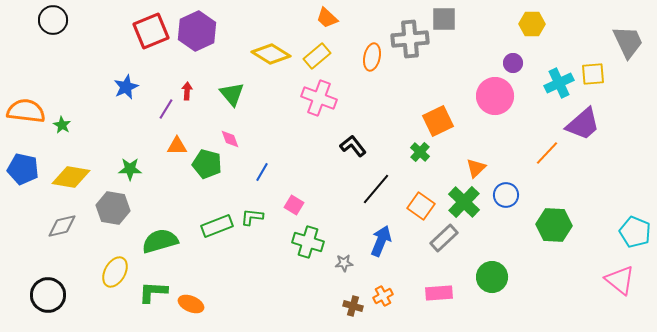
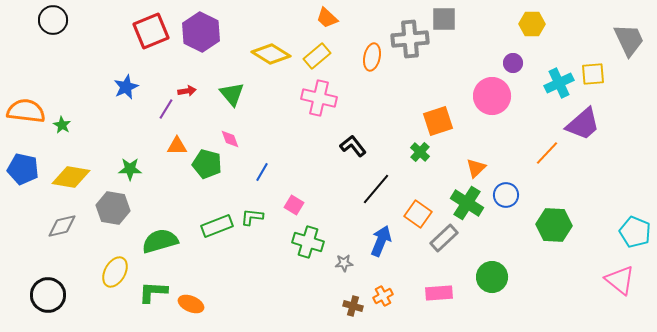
purple hexagon at (197, 31): moved 4 px right, 1 px down; rotated 9 degrees counterclockwise
gray trapezoid at (628, 42): moved 1 px right, 2 px up
red arrow at (187, 91): rotated 78 degrees clockwise
pink circle at (495, 96): moved 3 px left
pink cross at (319, 98): rotated 8 degrees counterclockwise
orange square at (438, 121): rotated 8 degrees clockwise
green cross at (464, 202): moved 3 px right, 1 px down; rotated 12 degrees counterclockwise
orange square at (421, 206): moved 3 px left, 8 px down
